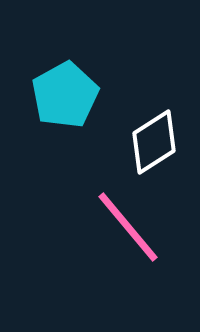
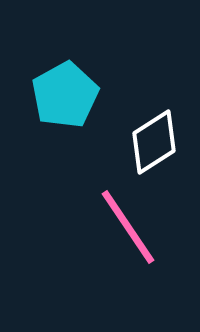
pink line: rotated 6 degrees clockwise
